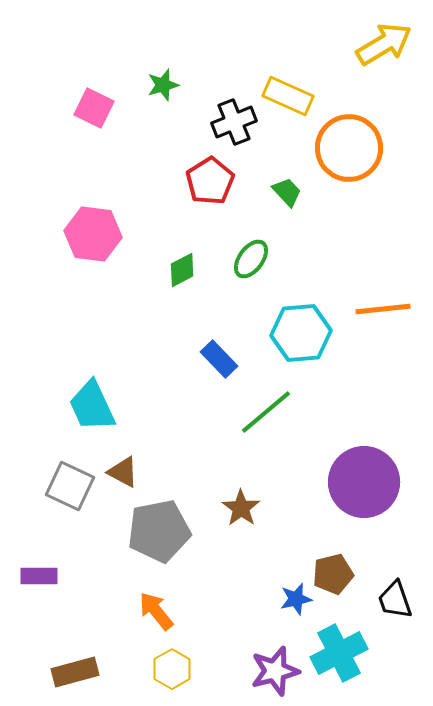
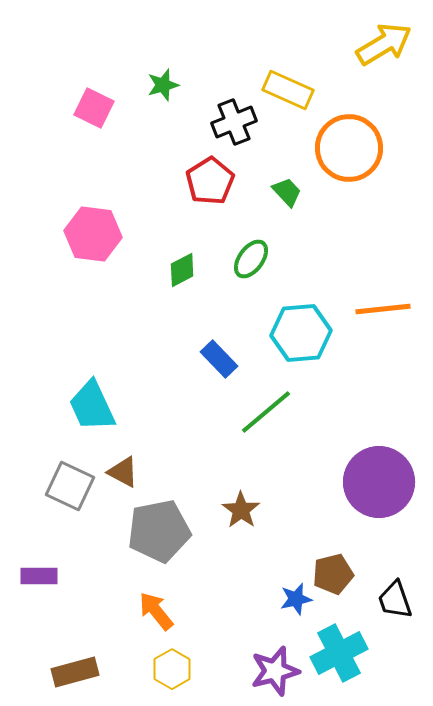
yellow rectangle: moved 6 px up
purple circle: moved 15 px right
brown star: moved 2 px down
